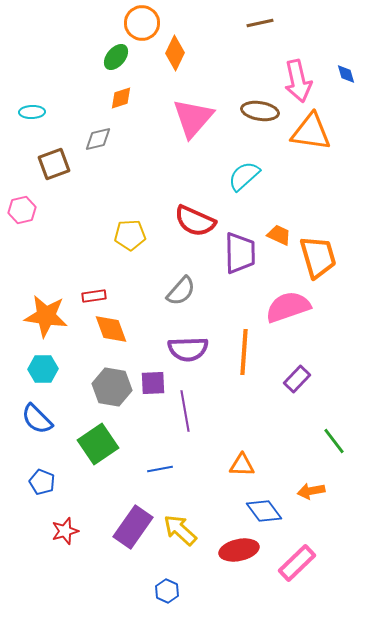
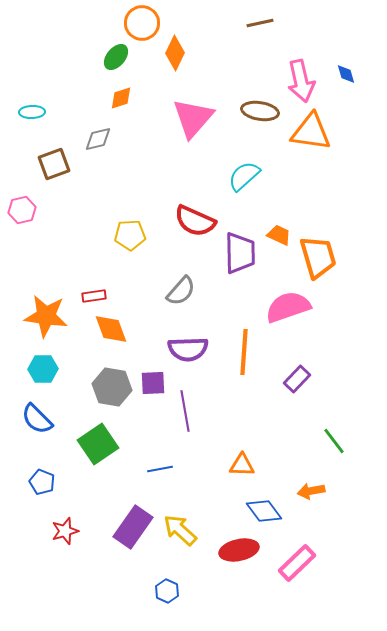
pink arrow at (298, 81): moved 3 px right
